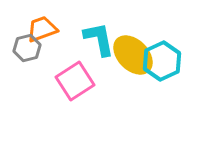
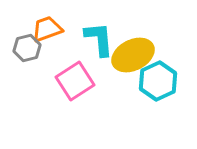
orange trapezoid: moved 5 px right
cyan L-shape: rotated 6 degrees clockwise
yellow ellipse: rotated 72 degrees counterclockwise
cyan hexagon: moved 4 px left, 20 px down
